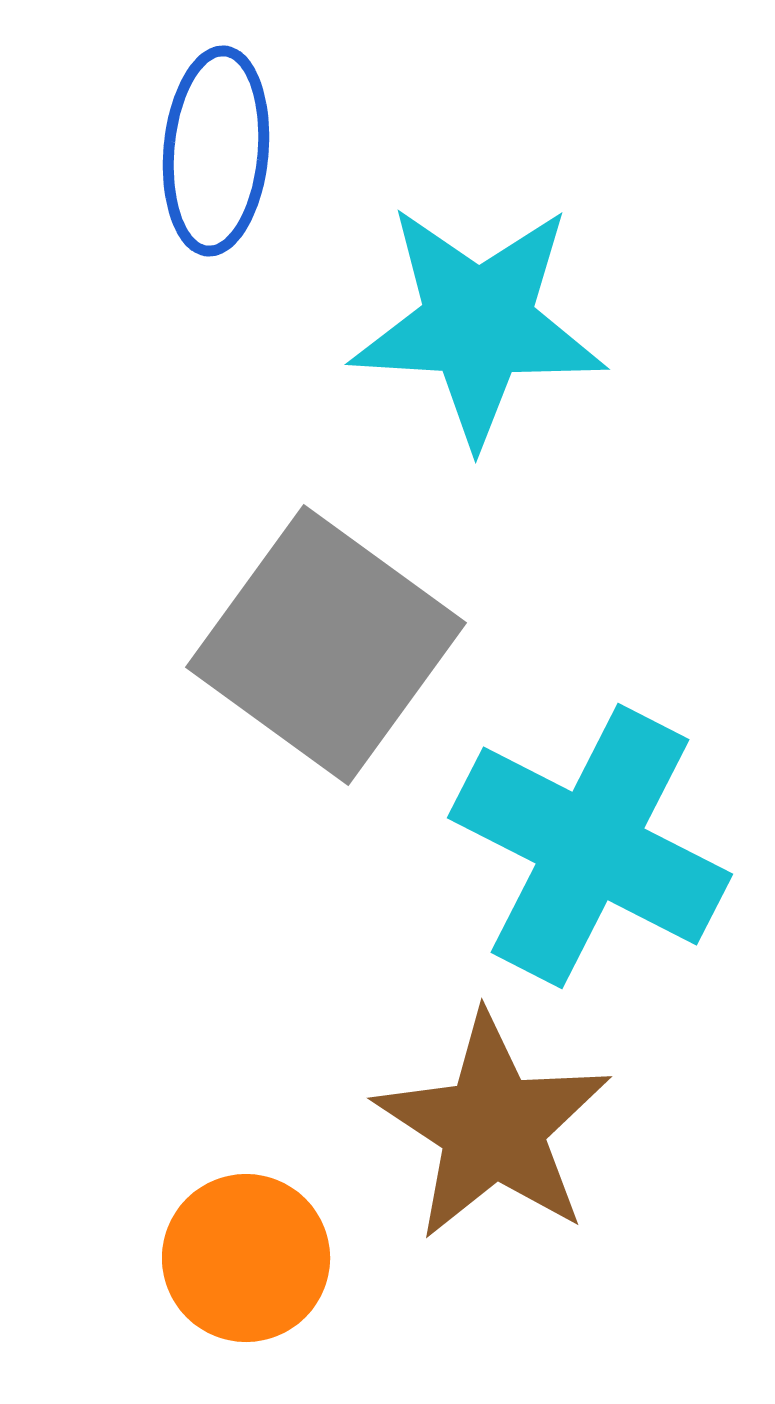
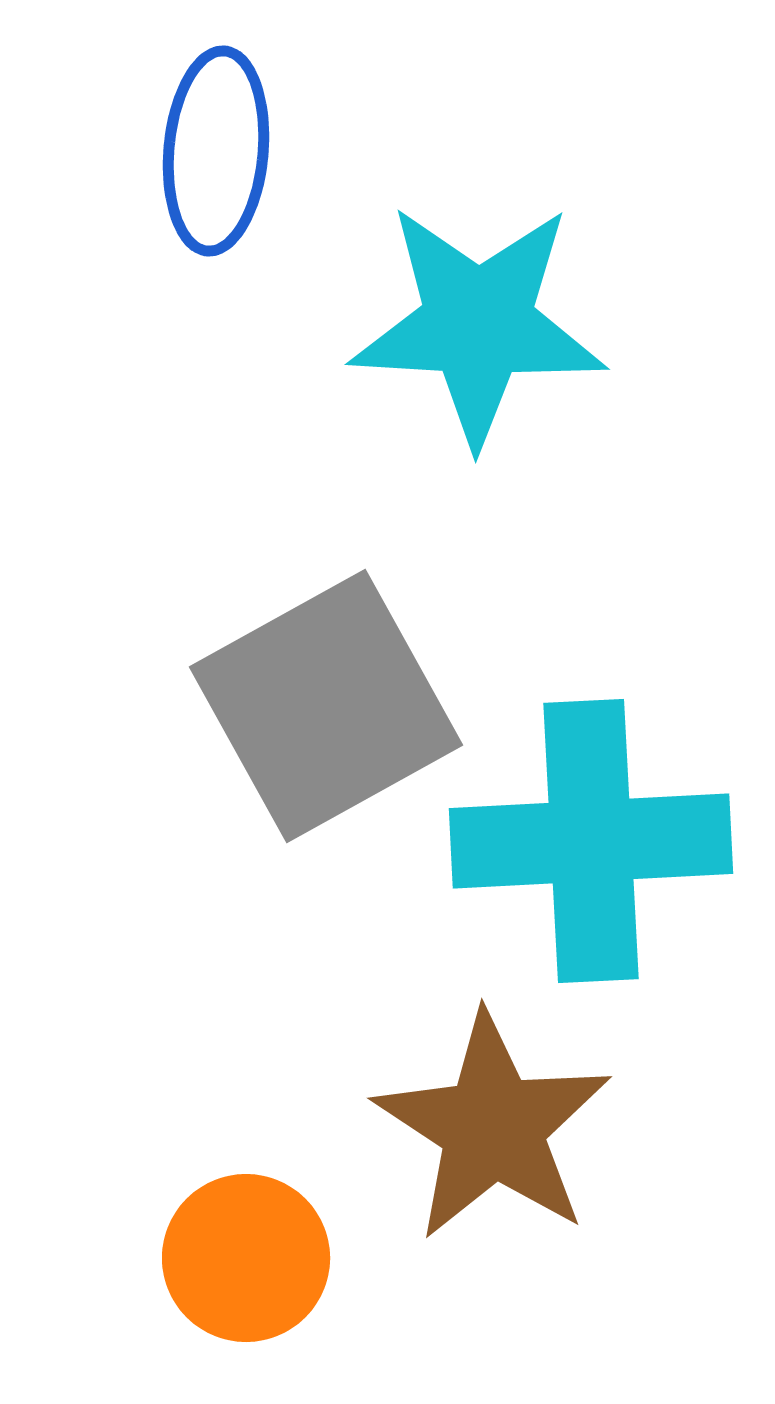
gray square: moved 61 px down; rotated 25 degrees clockwise
cyan cross: moved 1 px right, 5 px up; rotated 30 degrees counterclockwise
